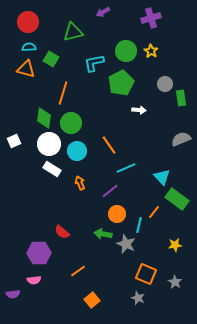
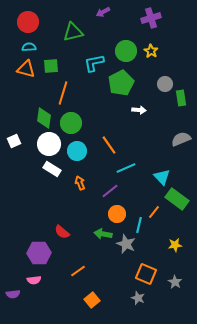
green square at (51, 59): moved 7 px down; rotated 35 degrees counterclockwise
